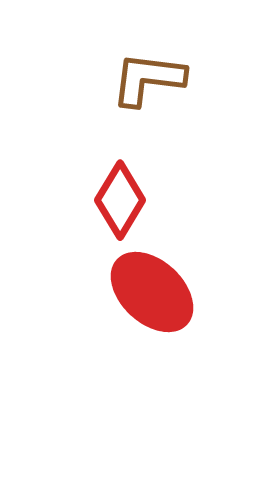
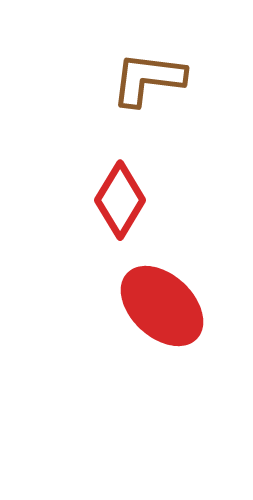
red ellipse: moved 10 px right, 14 px down
